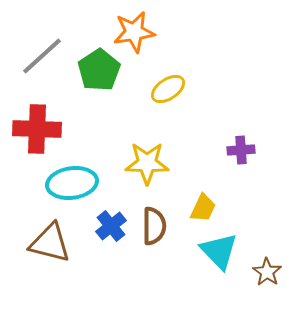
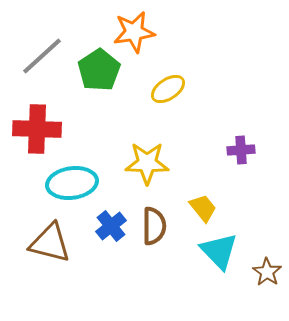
yellow trapezoid: rotated 64 degrees counterclockwise
